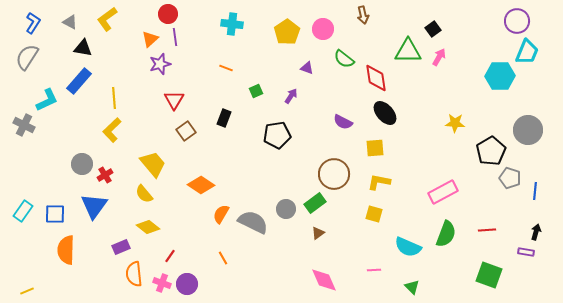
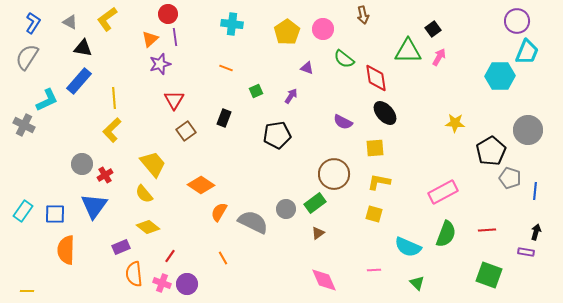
orange semicircle at (221, 214): moved 2 px left, 2 px up
green triangle at (412, 287): moved 5 px right, 4 px up
yellow line at (27, 291): rotated 24 degrees clockwise
